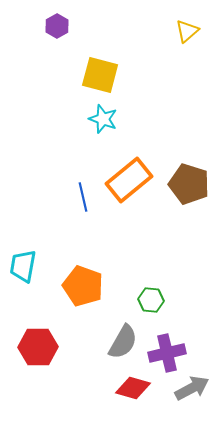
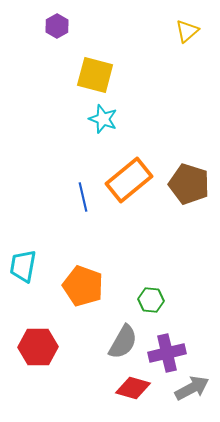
yellow square: moved 5 px left
